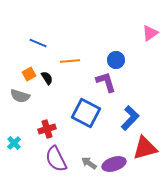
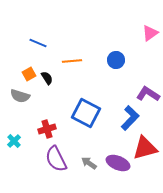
orange line: moved 2 px right
purple L-shape: moved 42 px right, 12 px down; rotated 40 degrees counterclockwise
cyan cross: moved 2 px up
purple ellipse: moved 4 px right, 1 px up; rotated 40 degrees clockwise
